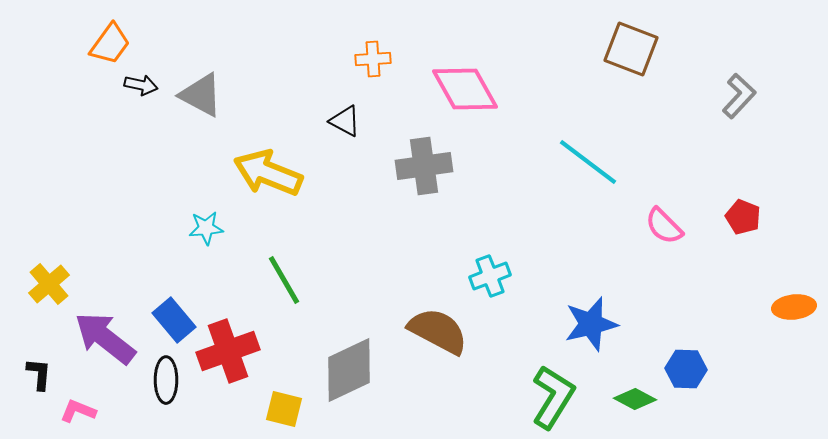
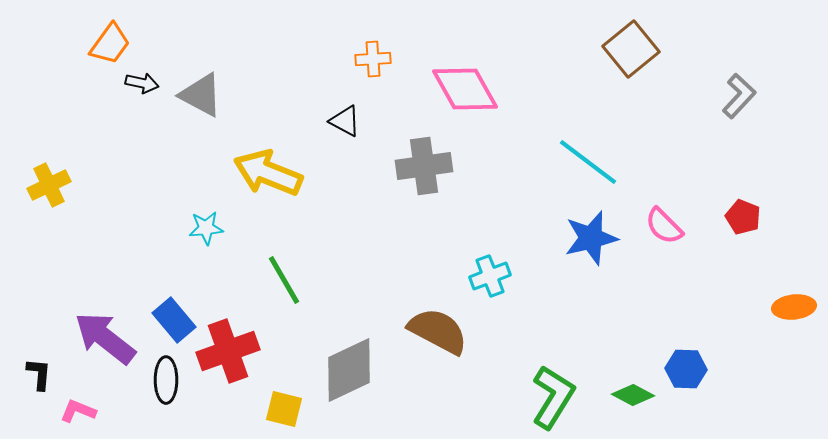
brown square: rotated 30 degrees clockwise
black arrow: moved 1 px right, 2 px up
yellow cross: moved 99 px up; rotated 15 degrees clockwise
blue star: moved 86 px up
green diamond: moved 2 px left, 4 px up
